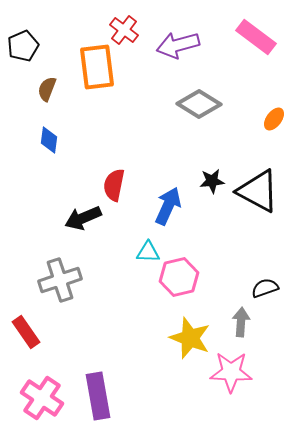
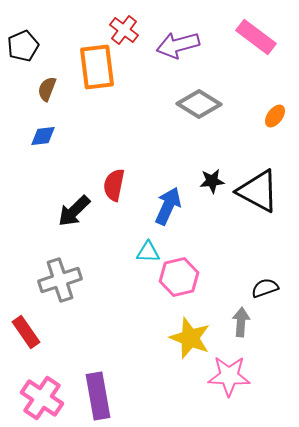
orange ellipse: moved 1 px right, 3 px up
blue diamond: moved 6 px left, 4 px up; rotated 76 degrees clockwise
black arrow: moved 9 px left, 7 px up; rotated 21 degrees counterclockwise
pink star: moved 2 px left, 4 px down
